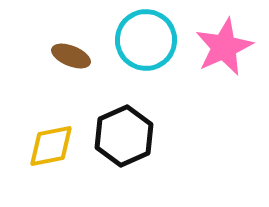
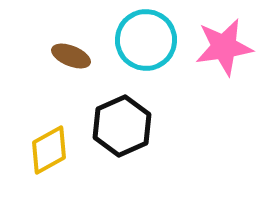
pink star: rotated 16 degrees clockwise
black hexagon: moved 2 px left, 10 px up
yellow diamond: moved 2 px left, 4 px down; rotated 18 degrees counterclockwise
